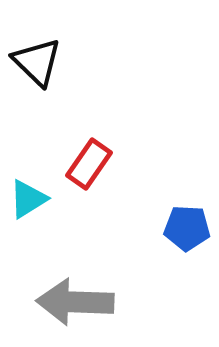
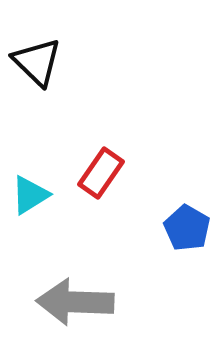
red rectangle: moved 12 px right, 9 px down
cyan triangle: moved 2 px right, 4 px up
blue pentagon: rotated 27 degrees clockwise
